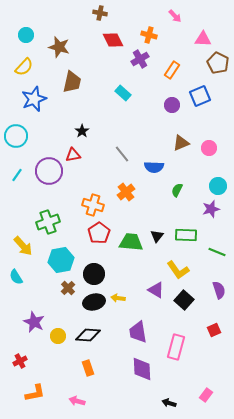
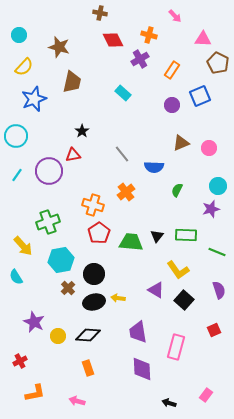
cyan circle at (26, 35): moved 7 px left
